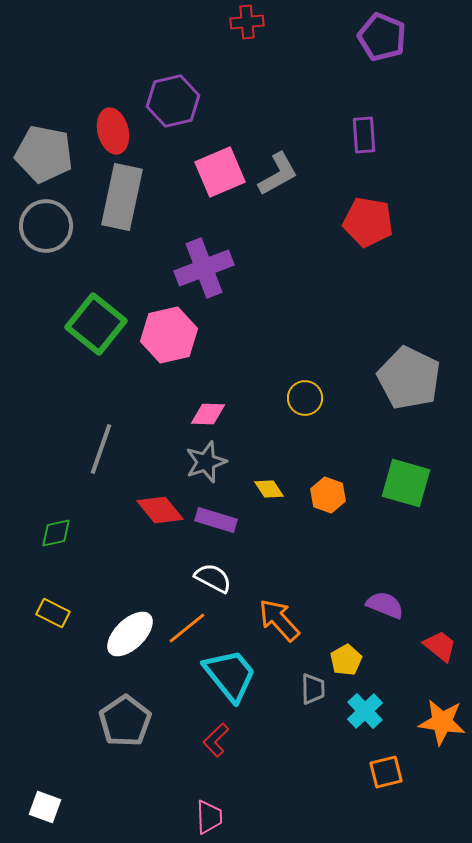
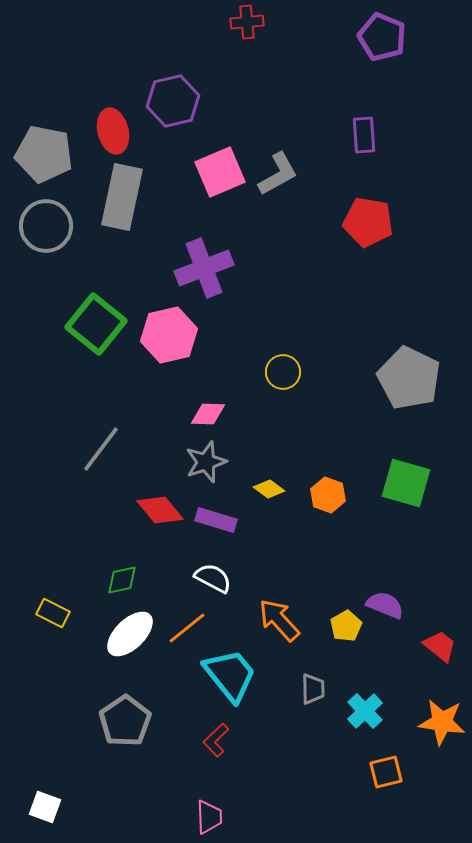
yellow circle at (305, 398): moved 22 px left, 26 px up
gray line at (101, 449): rotated 18 degrees clockwise
yellow diamond at (269, 489): rotated 20 degrees counterclockwise
green diamond at (56, 533): moved 66 px right, 47 px down
yellow pentagon at (346, 660): moved 34 px up
